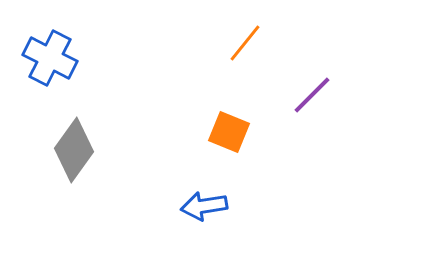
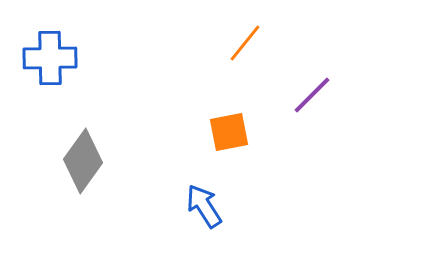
blue cross: rotated 28 degrees counterclockwise
orange square: rotated 33 degrees counterclockwise
gray diamond: moved 9 px right, 11 px down
blue arrow: rotated 66 degrees clockwise
